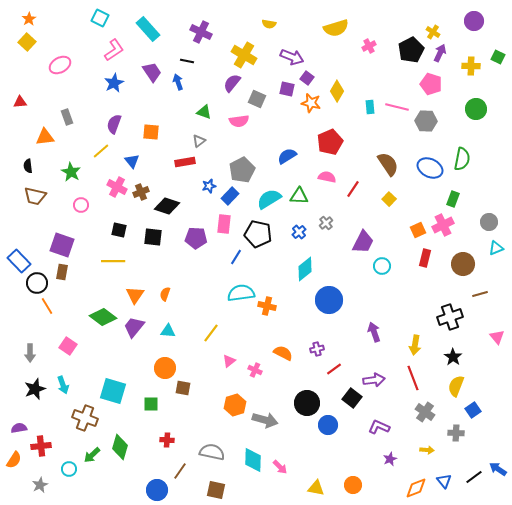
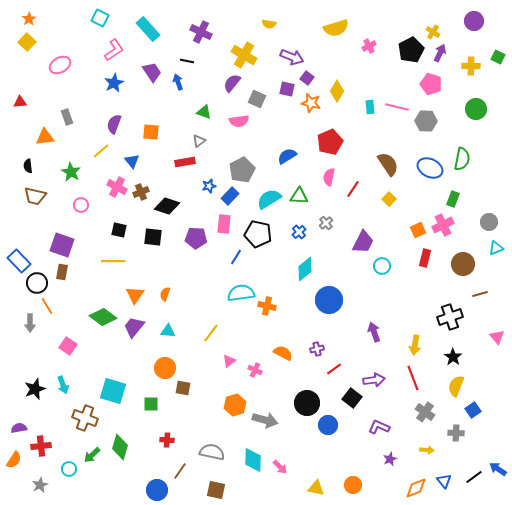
pink semicircle at (327, 177): moved 2 px right; rotated 90 degrees counterclockwise
gray arrow at (30, 353): moved 30 px up
